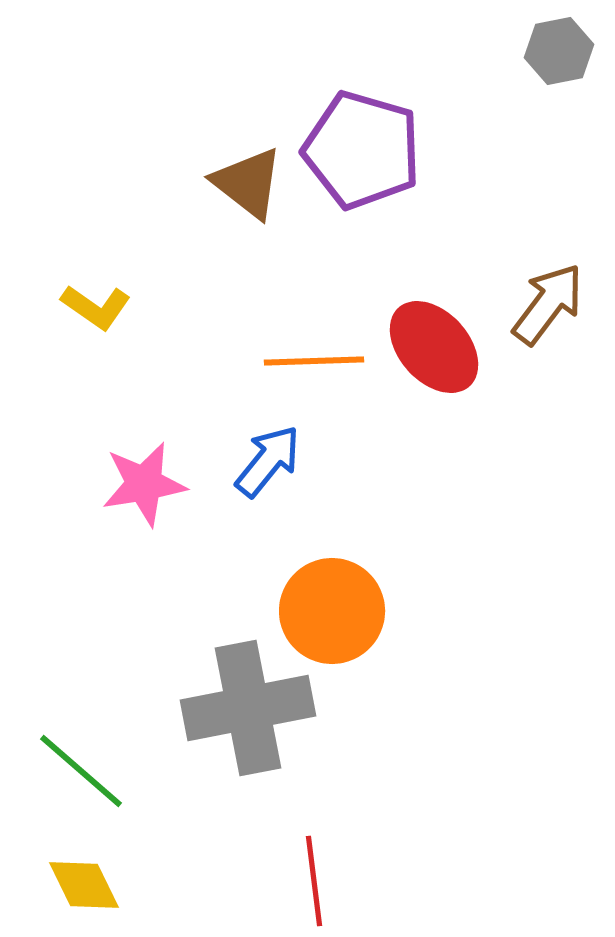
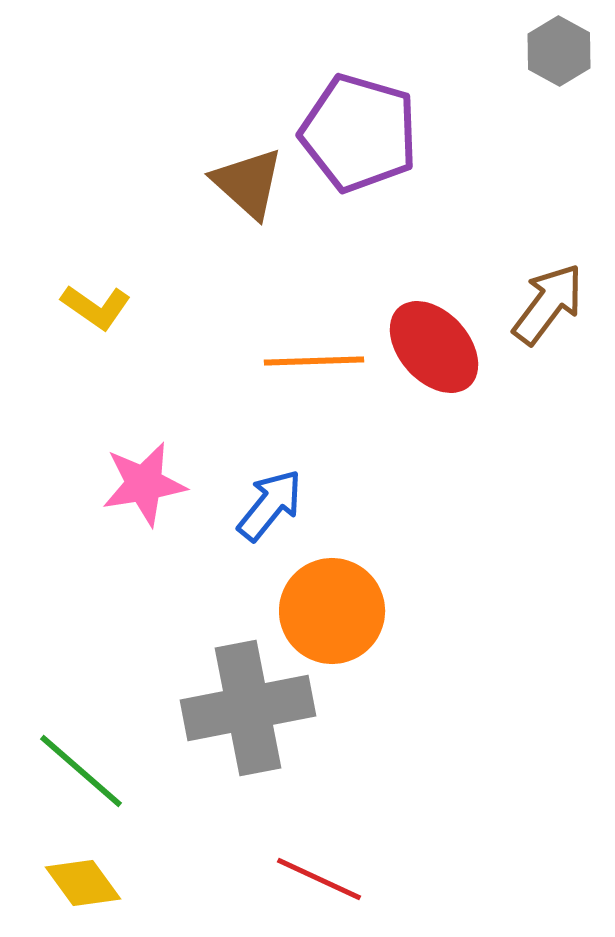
gray hexagon: rotated 20 degrees counterclockwise
purple pentagon: moved 3 px left, 17 px up
brown triangle: rotated 4 degrees clockwise
blue arrow: moved 2 px right, 44 px down
red line: moved 5 px right, 2 px up; rotated 58 degrees counterclockwise
yellow diamond: moved 1 px left, 2 px up; rotated 10 degrees counterclockwise
